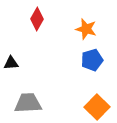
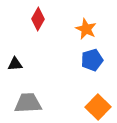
red diamond: moved 1 px right
orange star: rotated 10 degrees clockwise
black triangle: moved 4 px right, 1 px down
orange square: moved 1 px right
